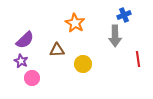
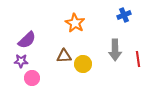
gray arrow: moved 14 px down
purple semicircle: moved 2 px right
brown triangle: moved 7 px right, 6 px down
purple star: rotated 24 degrees counterclockwise
